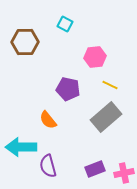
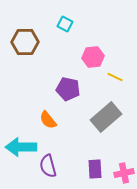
pink hexagon: moved 2 px left
yellow line: moved 5 px right, 8 px up
purple rectangle: rotated 72 degrees counterclockwise
